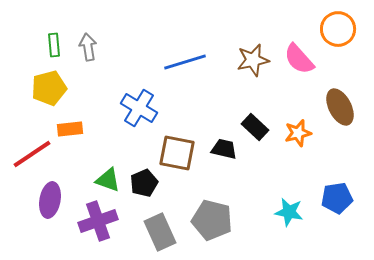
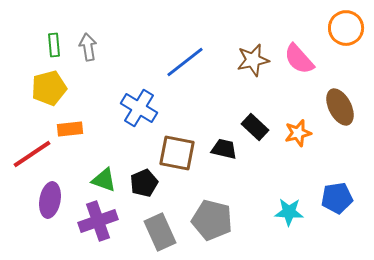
orange circle: moved 8 px right, 1 px up
blue line: rotated 21 degrees counterclockwise
green triangle: moved 4 px left
cyan star: rotated 8 degrees counterclockwise
